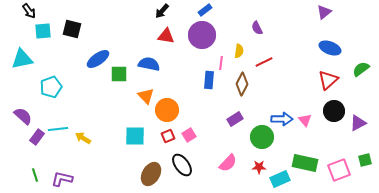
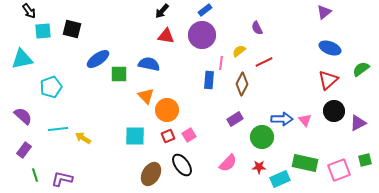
yellow semicircle at (239, 51): rotated 136 degrees counterclockwise
purple rectangle at (37, 137): moved 13 px left, 13 px down
